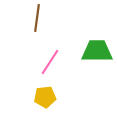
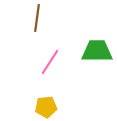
yellow pentagon: moved 1 px right, 10 px down
